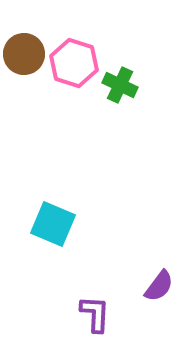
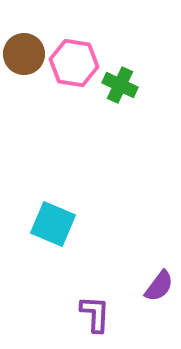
pink hexagon: rotated 9 degrees counterclockwise
